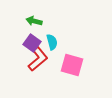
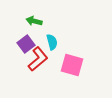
purple square: moved 6 px left, 1 px down; rotated 18 degrees clockwise
